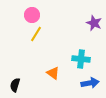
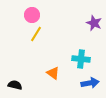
black semicircle: rotated 88 degrees clockwise
